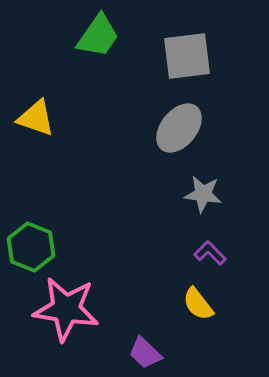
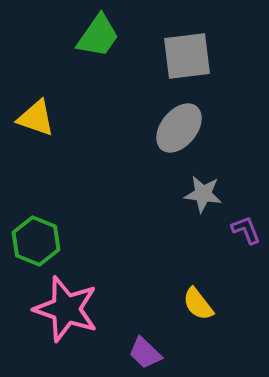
green hexagon: moved 5 px right, 6 px up
purple L-shape: moved 36 px right, 23 px up; rotated 24 degrees clockwise
pink star: rotated 10 degrees clockwise
